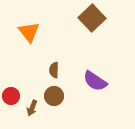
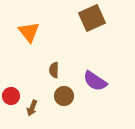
brown square: rotated 20 degrees clockwise
brown circle: moved 10 px right
